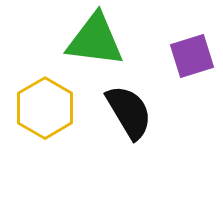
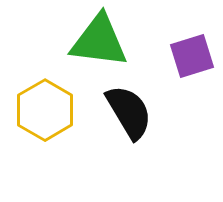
green triangle: moved 4 px right, 1 px down
yellow hexagon: moved 2 px down
